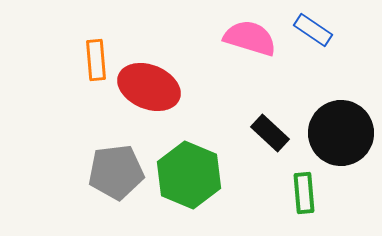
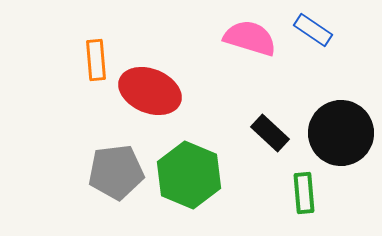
red ellipse: moved 1 px right, 4 px down
